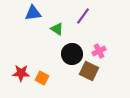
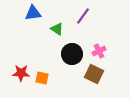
brown square: moved 5 px right, 3 px down
orange square: rotated 16 degrees counterclockwise
